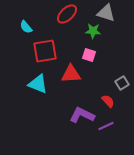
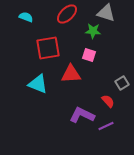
cyan semicircle: moved 10 px up; rotated 152 degrees clockwise
red square: moved 3 px right, 3 px up
